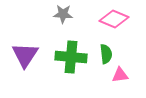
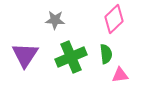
gray star: moved 8 px left, 6 px down
pink diamond: rotated 68 degrees counterclockwise
green cross: rotated 28 degrees counterclockwise
